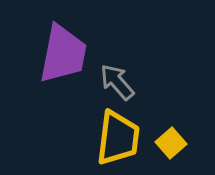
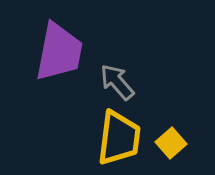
purple trapezoid: moved 4 px left, 2 px up
yellow trapezoid: moved 1 px right
